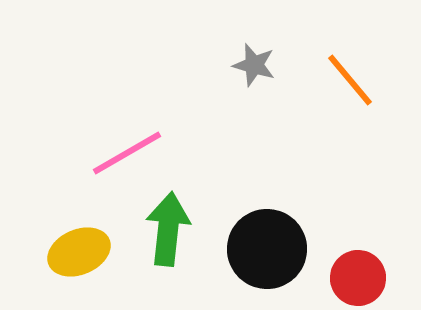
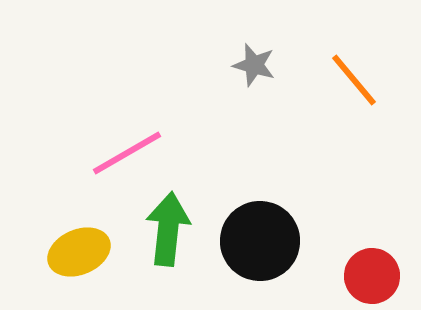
orange line: moved 4 px right
black circle: moved 7 px left, 8 px up
red circle: moved 14 px right, 2 px up
